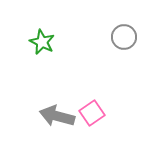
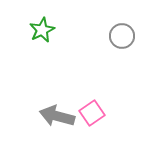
gray circle: moved 2 px left, 1 px up
green star: moved 12 px up; rotated 20 degrees clockwise
